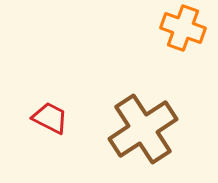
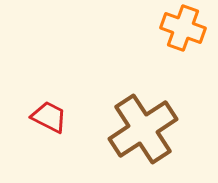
red trapezoid: moved 1 px left, 1 px up
